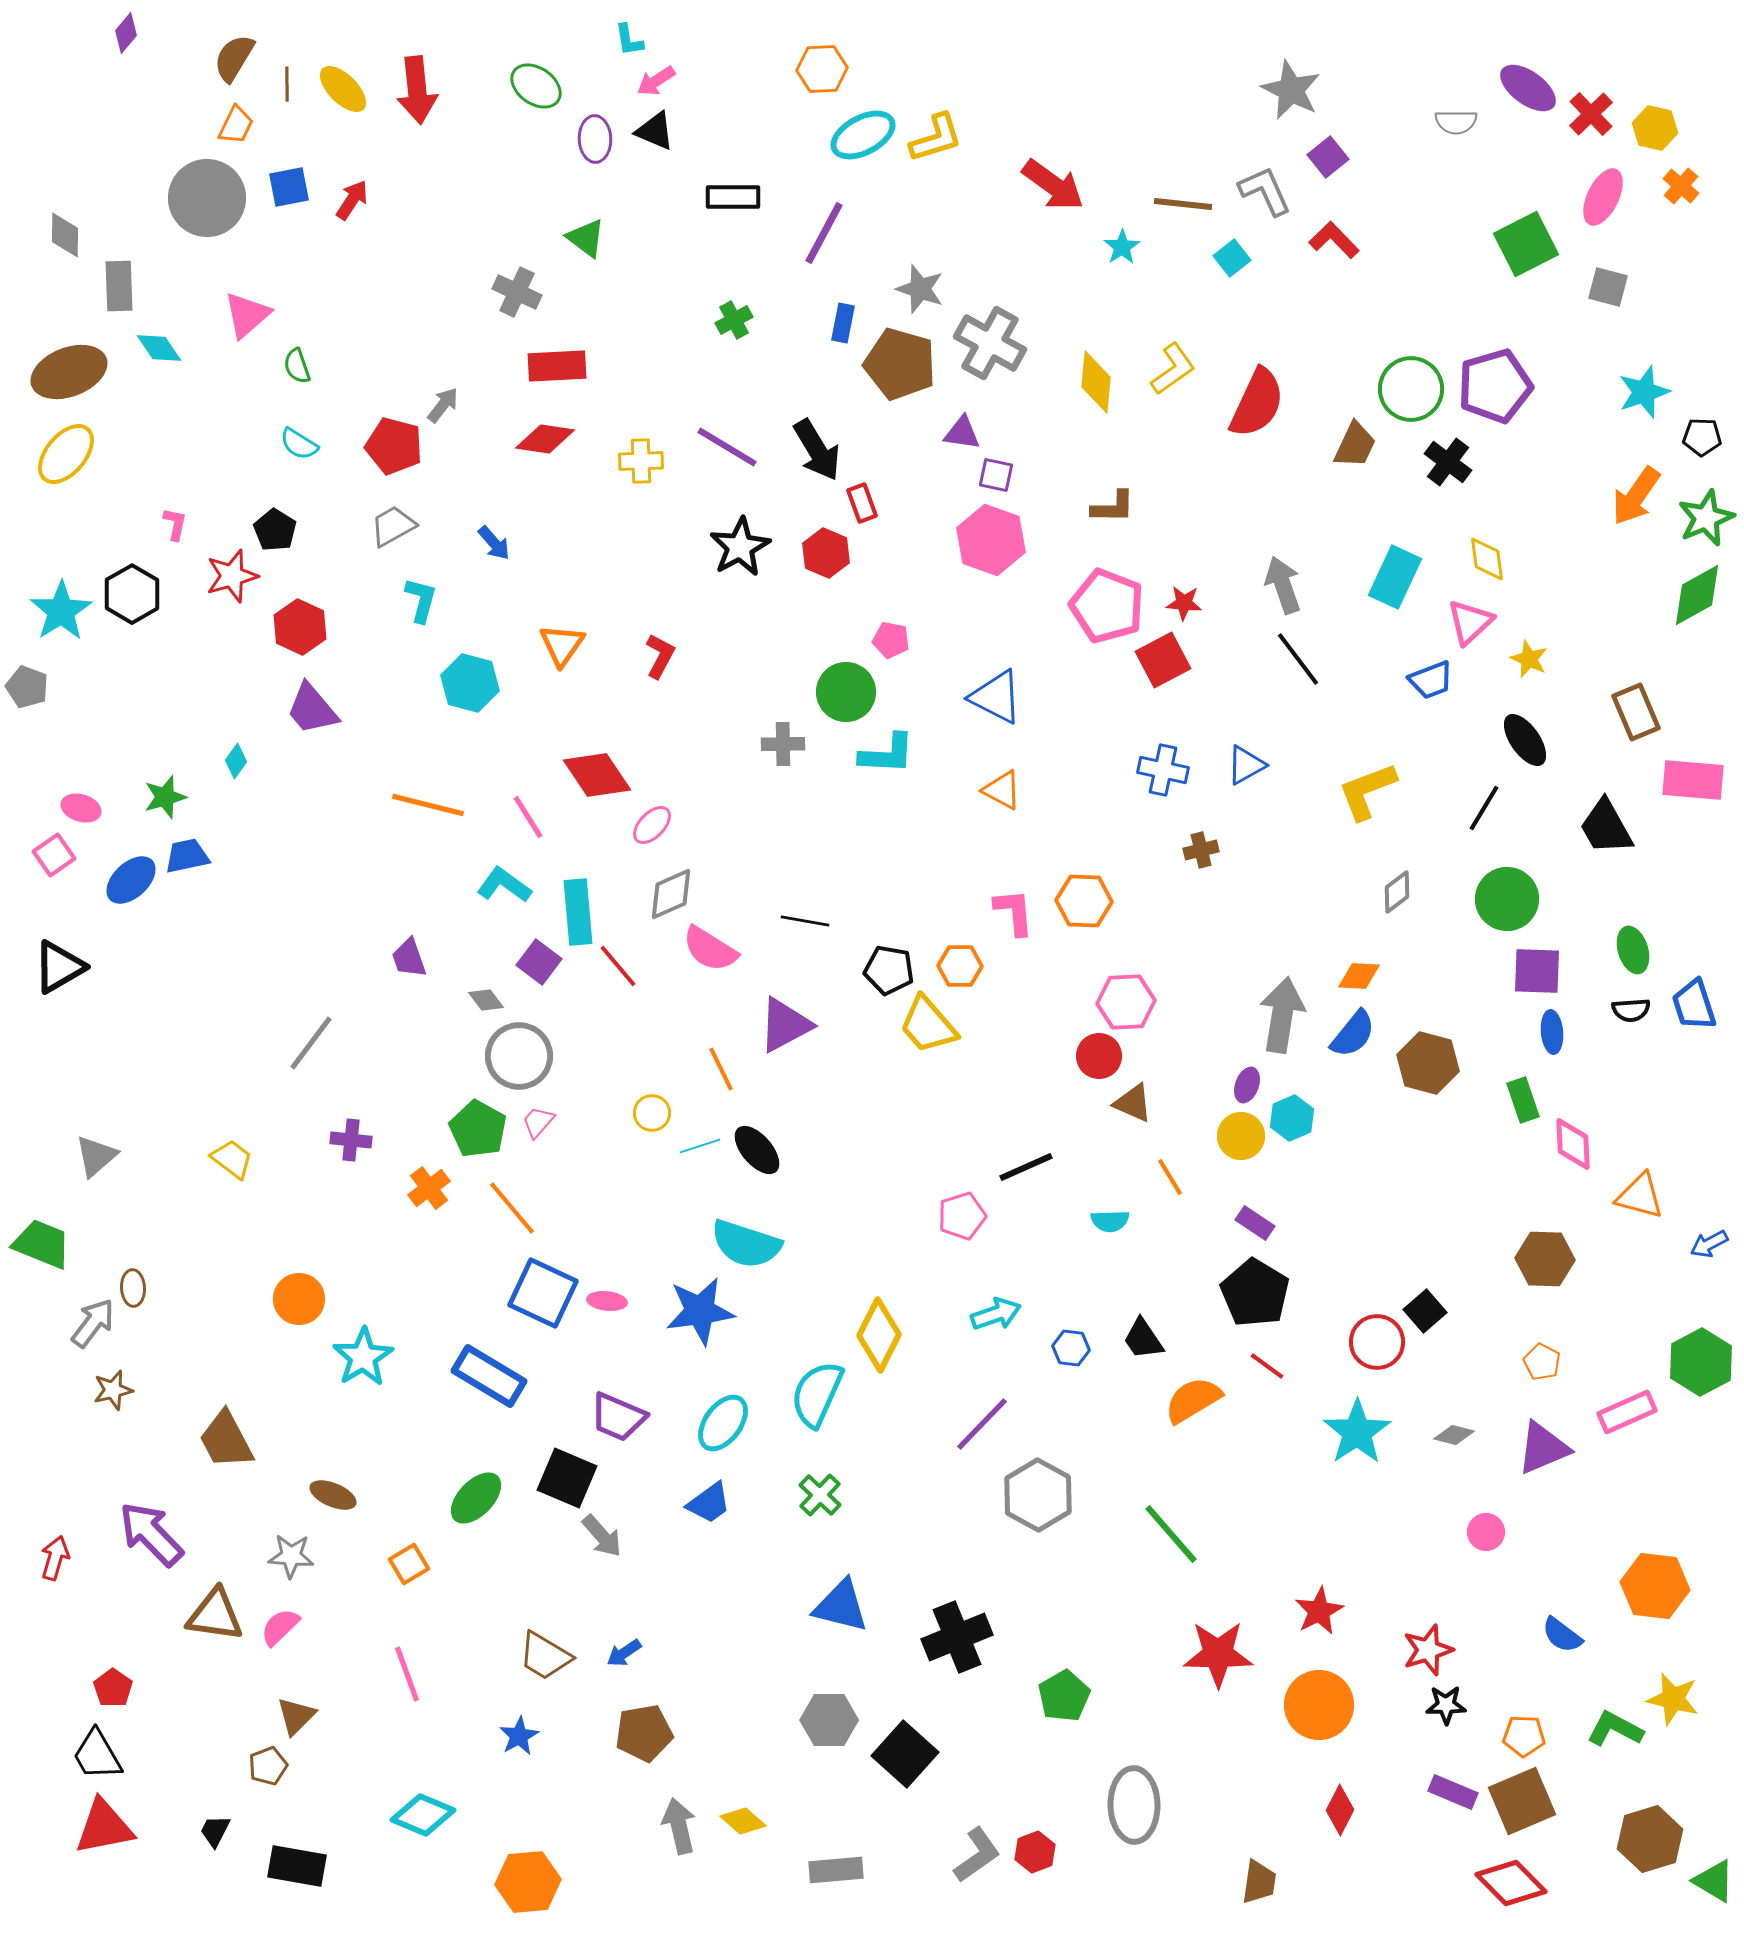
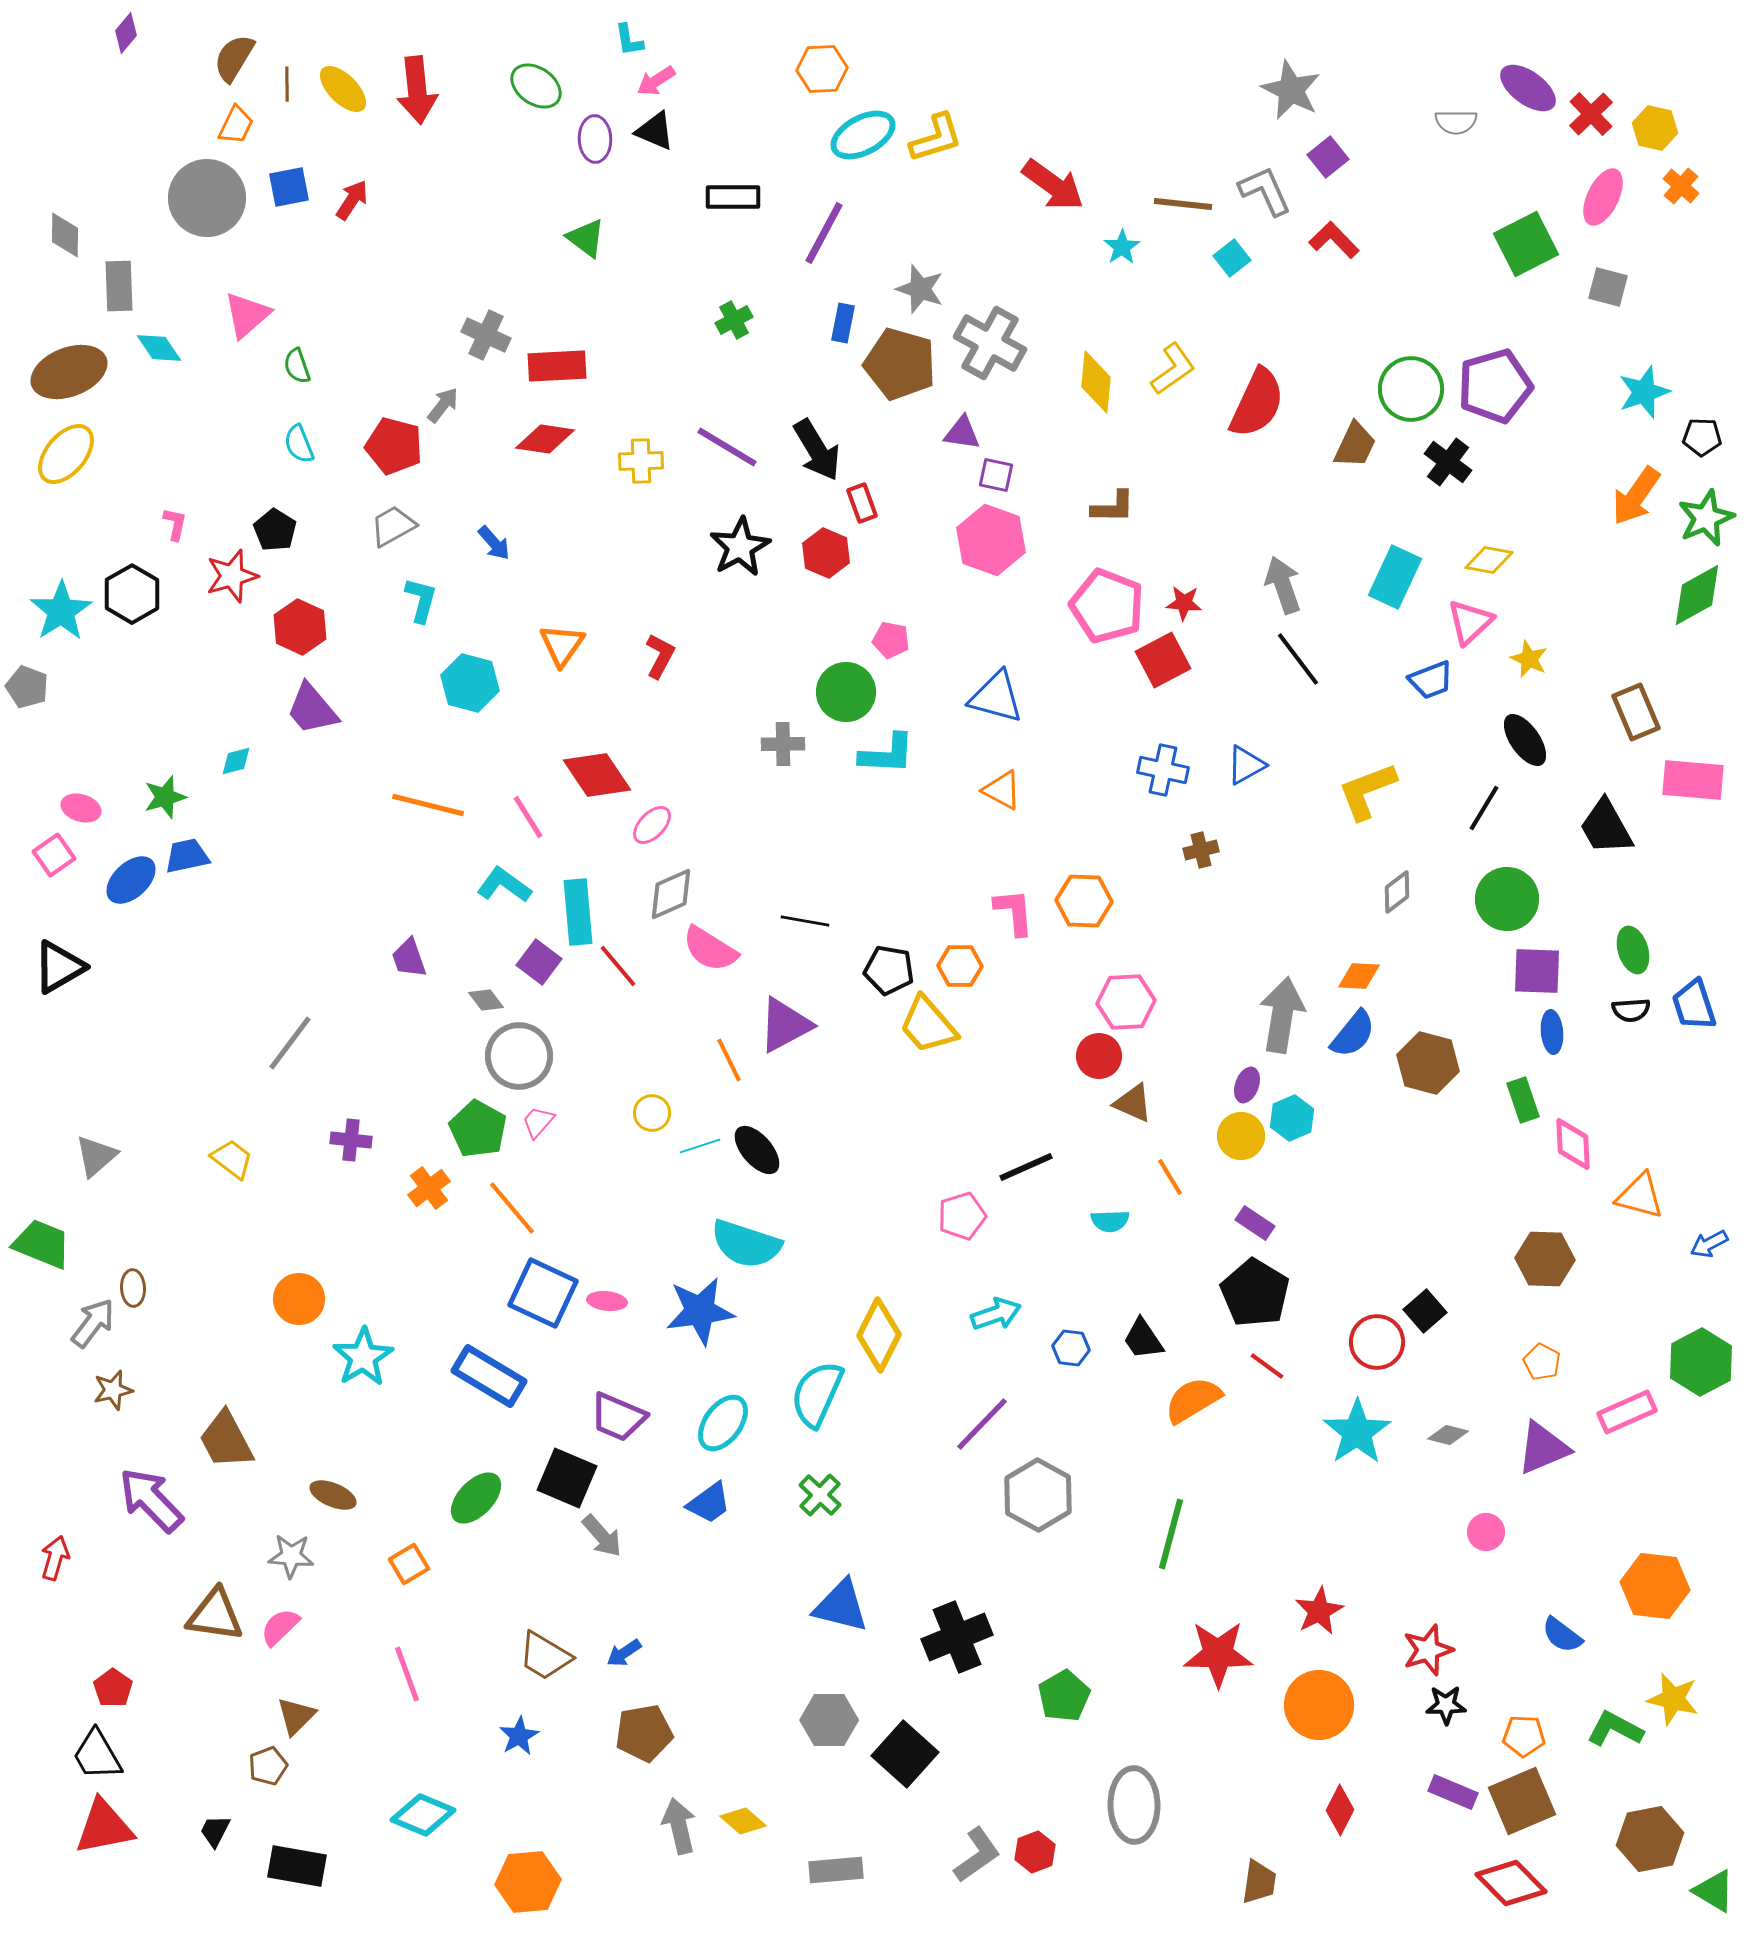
gray cross at (517, 292): moved 31 px left, 43 px down
cyan semicircle at (299, 444): rotated 36 degrees clockwise
yellow diamond at (1487, 559): moved 2 px right, 1 px down; rotated 72 degrees counterclockwise
blue triangle at (996, 697): rotated 12 degrees counterclockwise
cyan diamond at (236, 761): rotated 40 degrees clockwise
gray line at (311, 1043): moved 21 px left
orange line at (721, 1069): moved 8 px right, 9 px up
gray diamond at (1454, 1435): moved 6 px left
purple arrow at (151, 1534): moved 34 px up
green line at (1171, 1534): rotated 56 degrees clockwise
brown hexagon at (1650, 1839): rotated 6 degrees clockwise
green triangle at (1714, 1881): moved 10 px down
